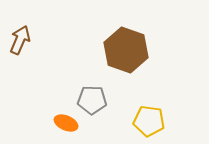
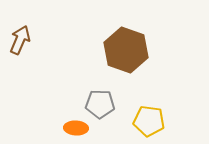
gray pentagon: moved 8 px right, 4 px down
orange ellipse: moved 10 px right, 5 px down; rotated 20 degrees counterclockwise
